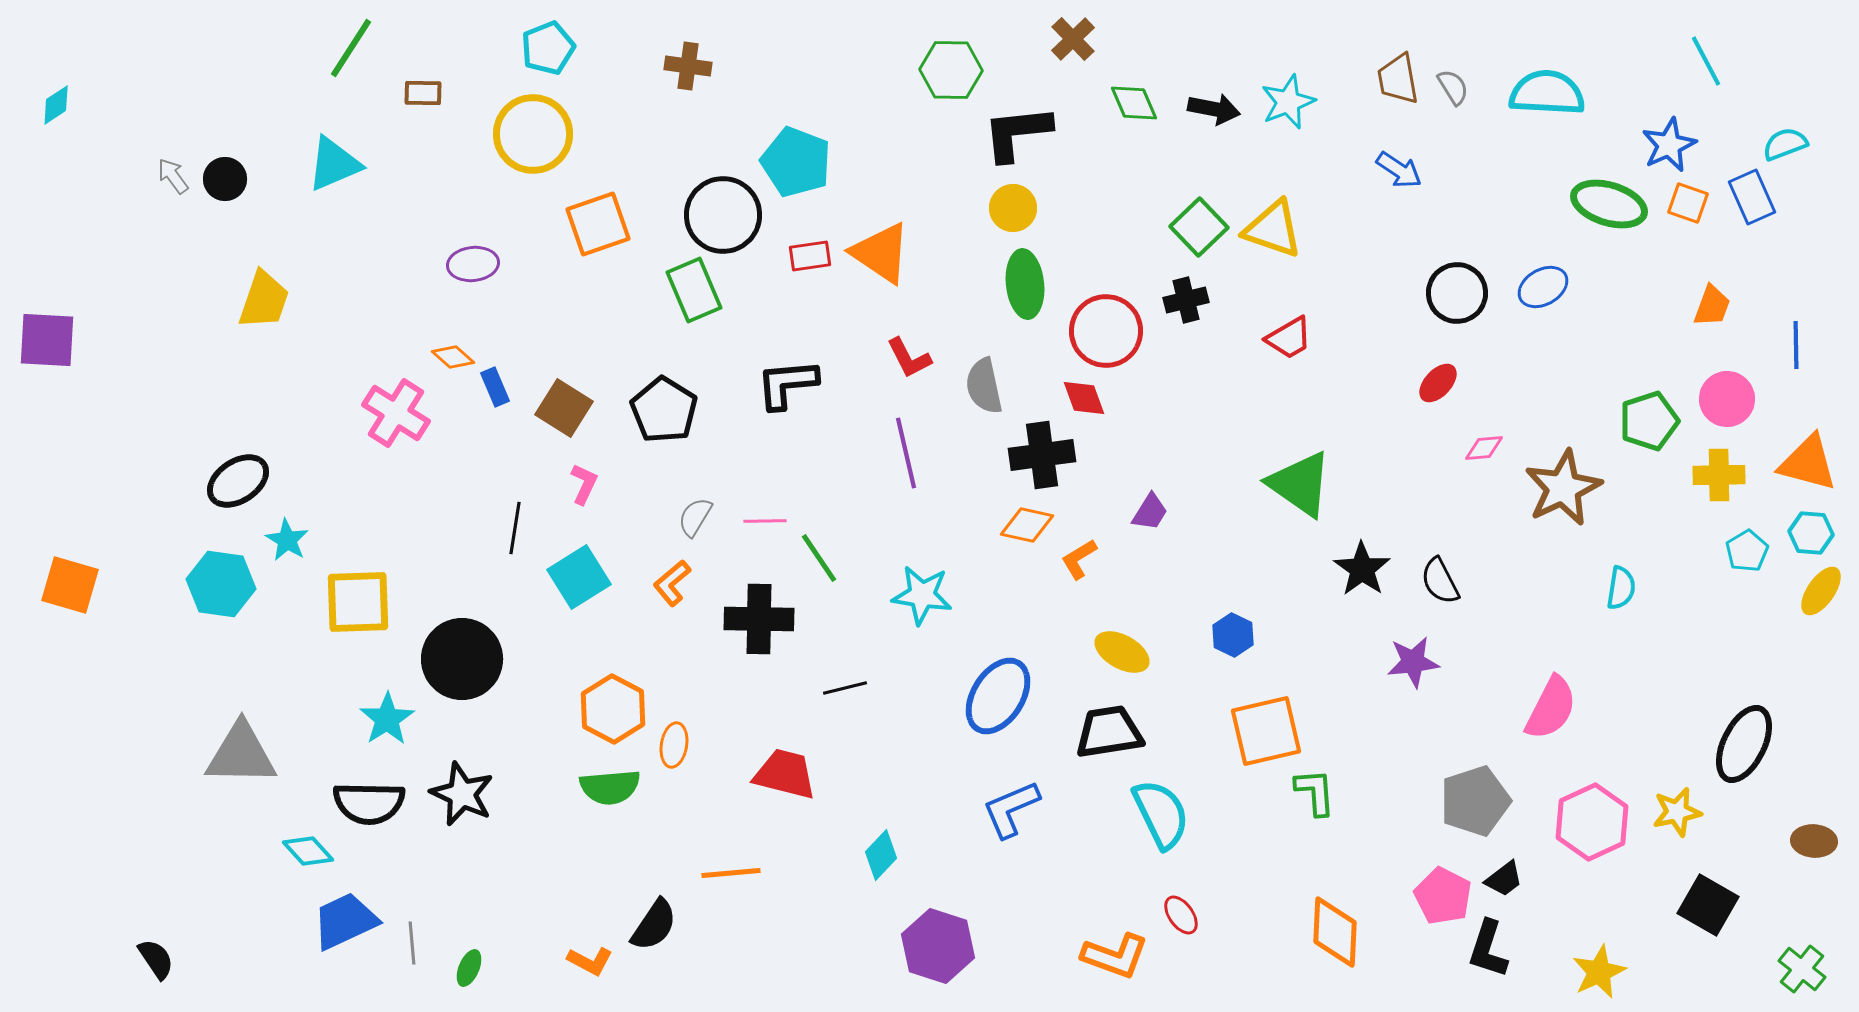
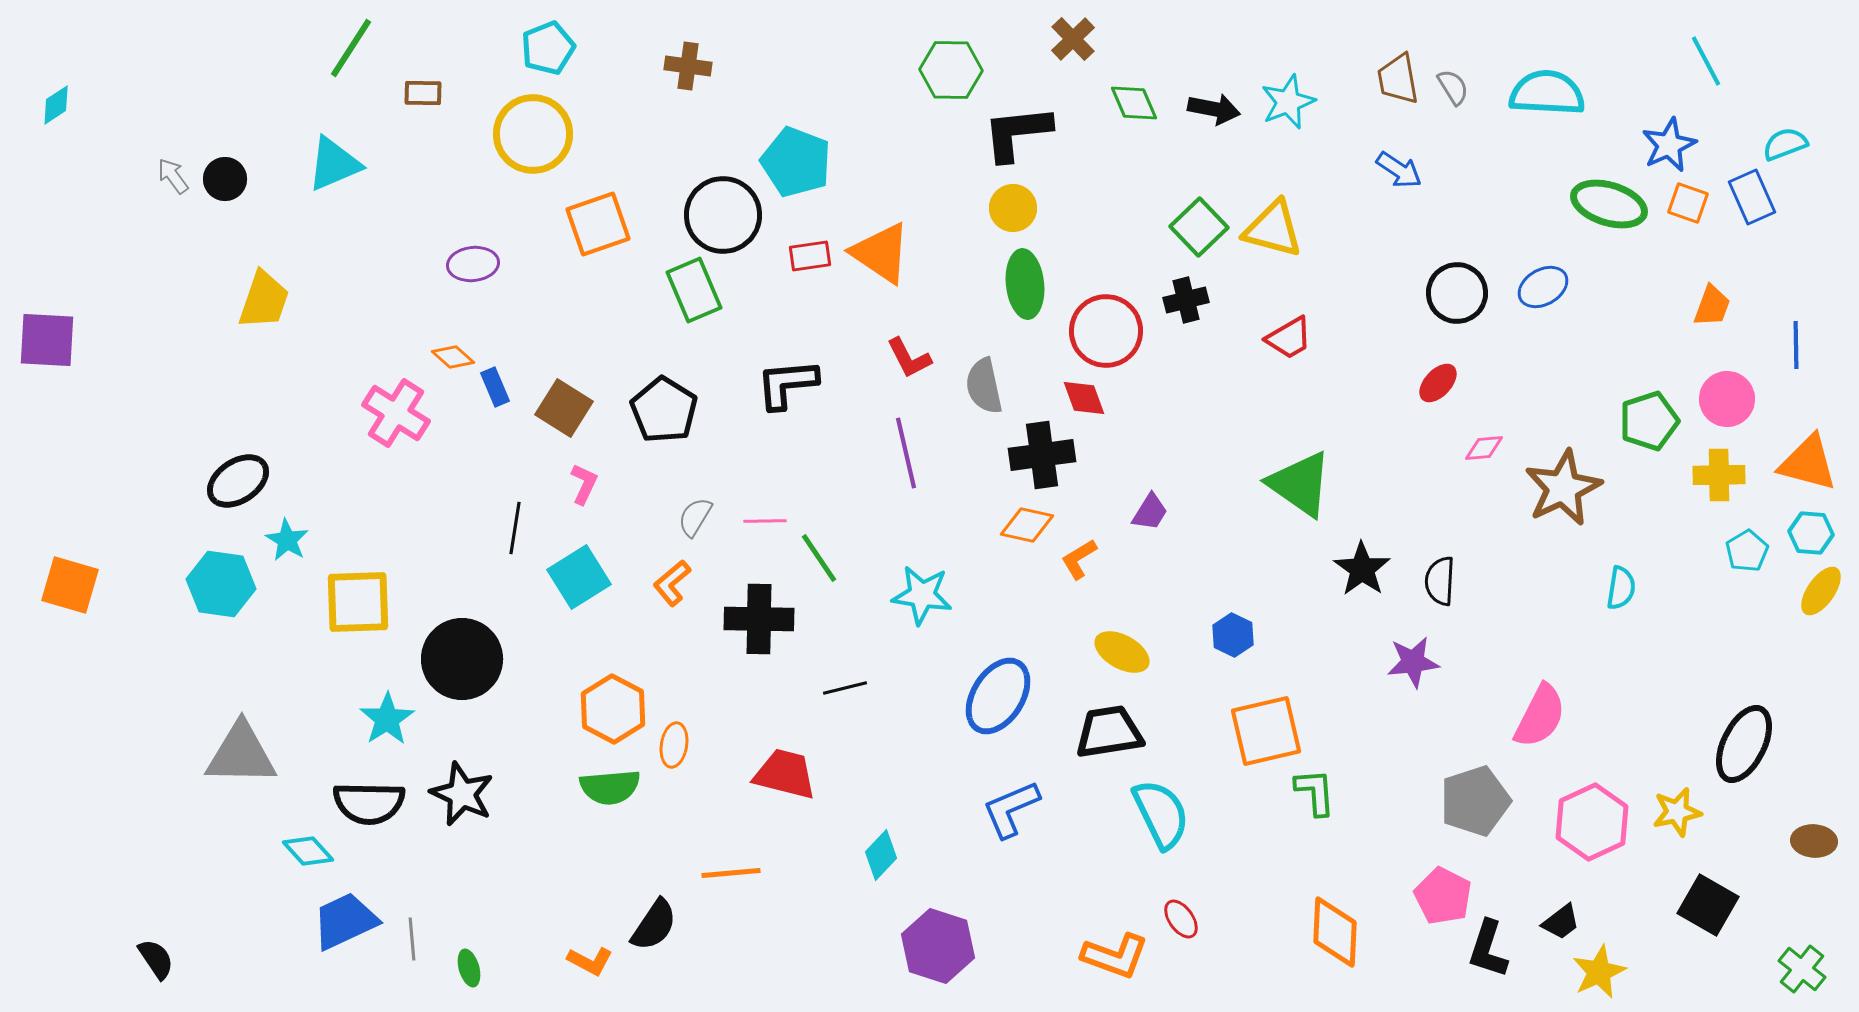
yellow triangle at (1273, 229): rotated 4 degrees counterclockwise
black semicircle at (1440, 581): rotated 30 degrees clockwise
pink semicircle at (1551, 708): moved 11 px left, 8 px down
black trapezoid at (1504, 879): moved 57 px right, 43 px down
red ellipse at (1181, 915): moved 4 px down
gray line at (412, 943): moved 4 px up
green ellipse at (469, 968): rotated 39 degrees counterclockwise
